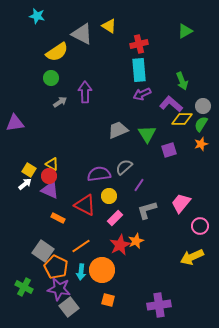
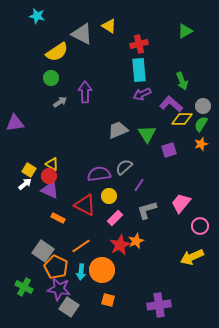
gray square at (69, 307): rotated 18 degrees counterclockwise
